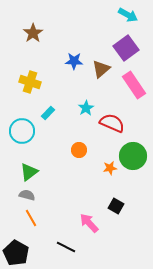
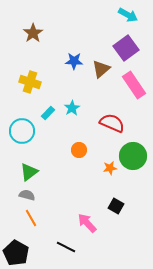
cyan star: moved 14 px left
pink arrow: moved 2 px left
